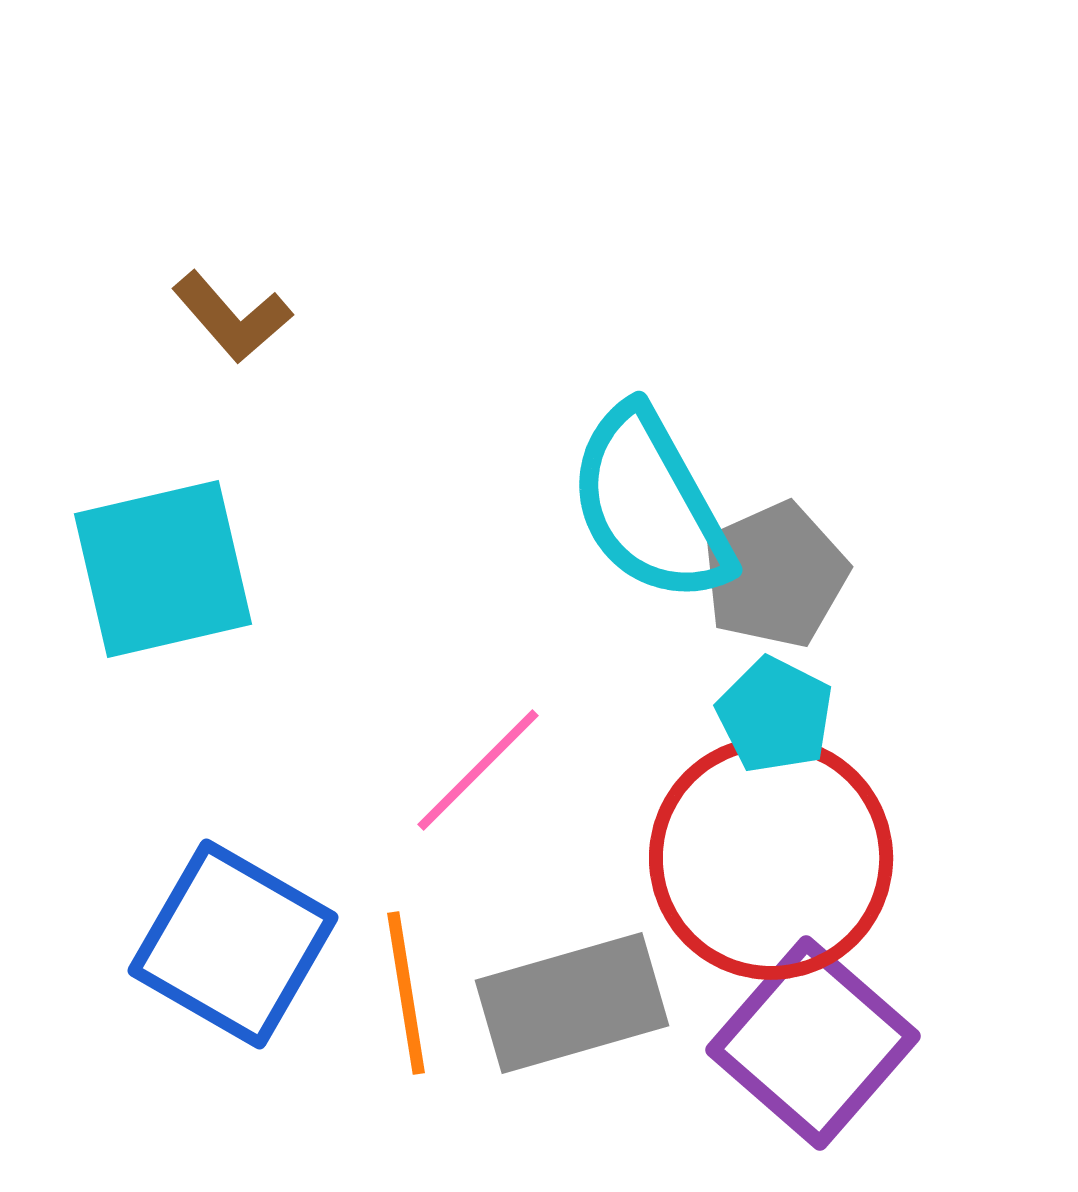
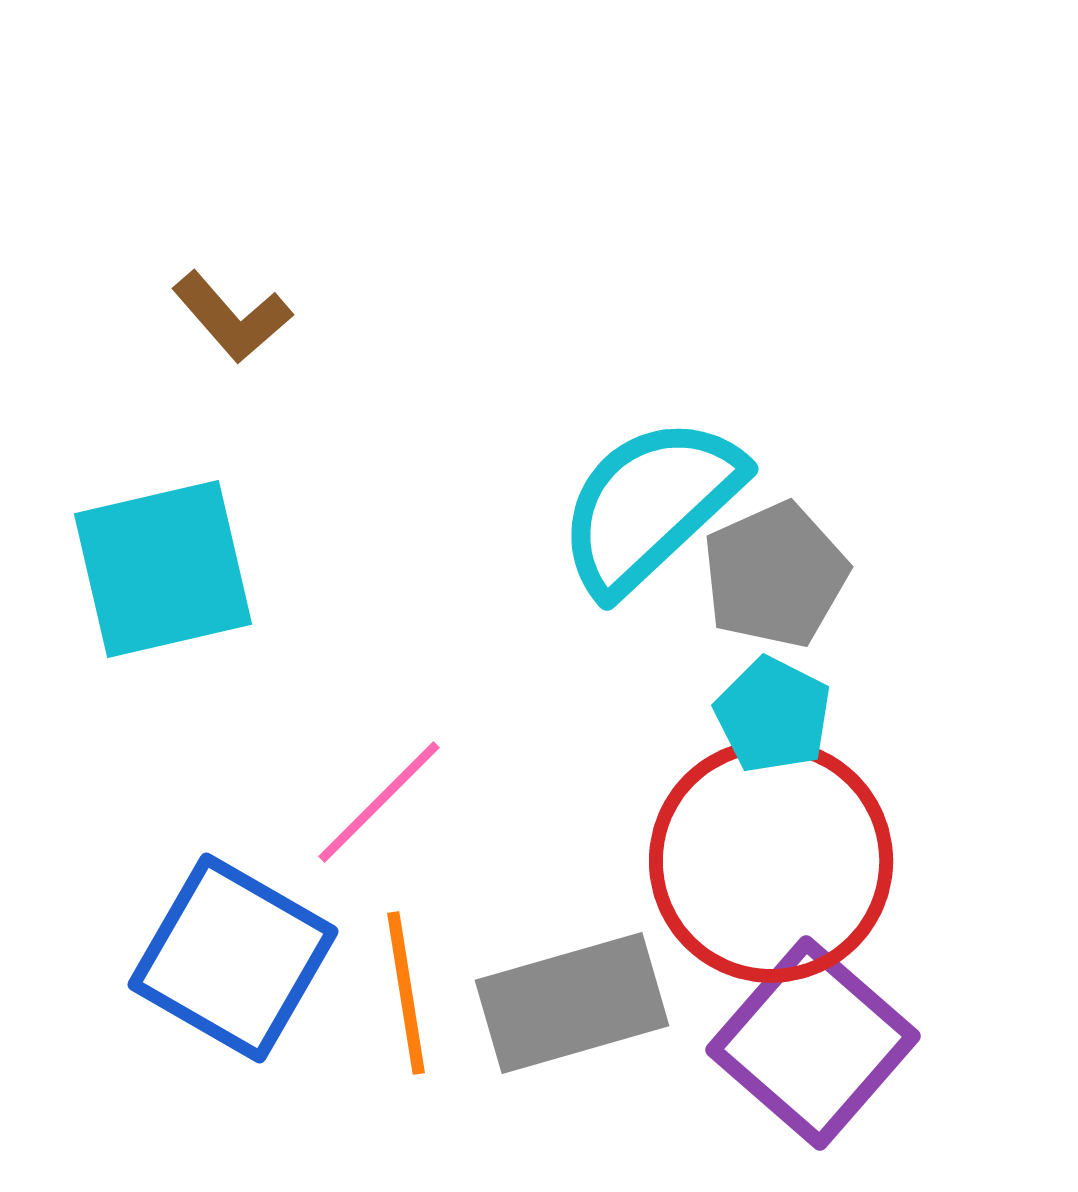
cyan semicircle: rotated 76 degrees clockwise
cyan pentagon: moved 2 px left
pink line: moved 99 px left, 32 px down
red circle: moved 3 px down
blue square: moved 14 px down
